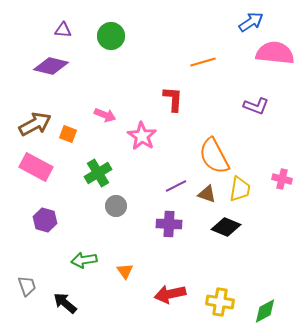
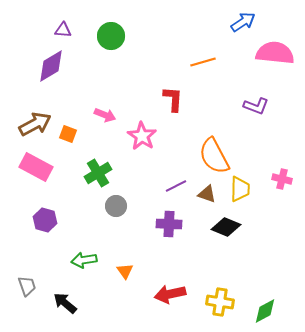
blue arrow: moved 8 px left
purple diamond: rotated 44 degrees counterclockwise
yellow trapezoid: rotated 8 degrees counterclockwise
